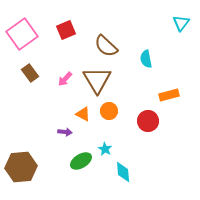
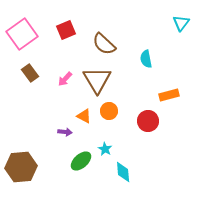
brown semicircle: moved 2 px left, 2 px up
orange triangle: moved 1 px right, 2 px down
green ellipse: rotated 10 degrees counterclockwise
